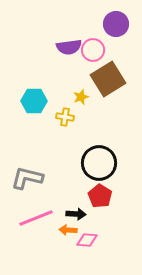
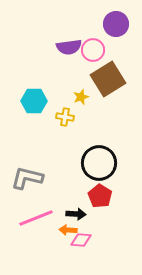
pink diamond: moved 6 px left
